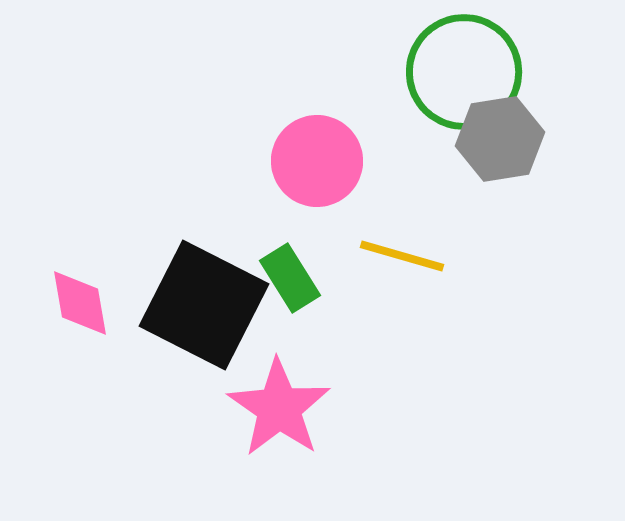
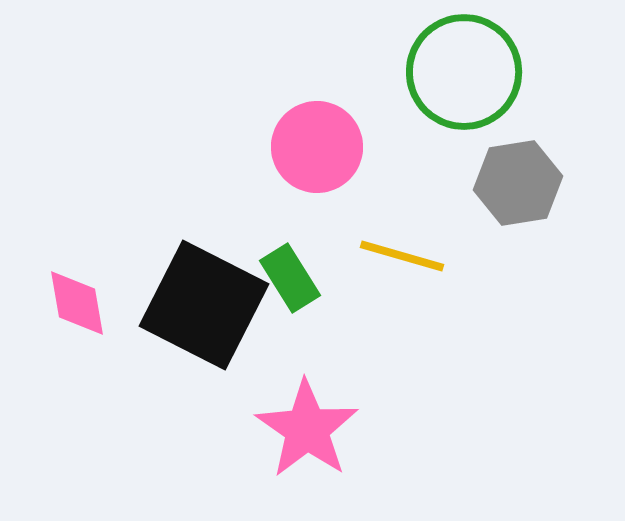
gray hexagon: moved 18 px right, 44 px down
pink circle: moved 14 px up
pink diamond: moved 3 px left
pink star: moved 28 px right, 21 px down
